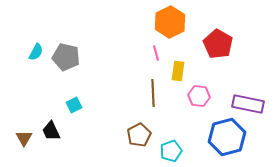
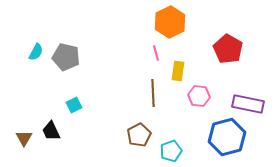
red pentagon: moved 10 px right, 5 px down
